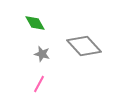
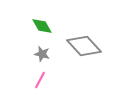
green diamond: moved 7 px right, 3 px down
pink line: moved 1 px right, 4 px up
